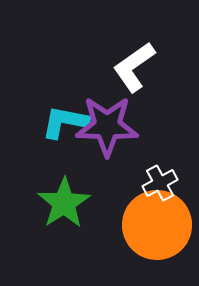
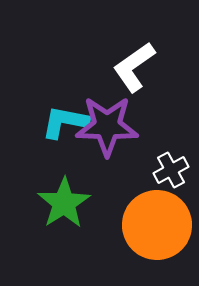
white cross: moved 11 px right, 13 px up
